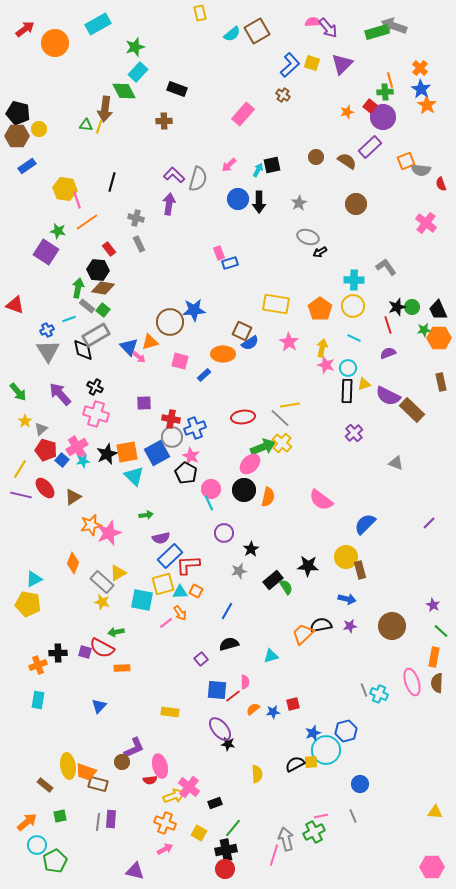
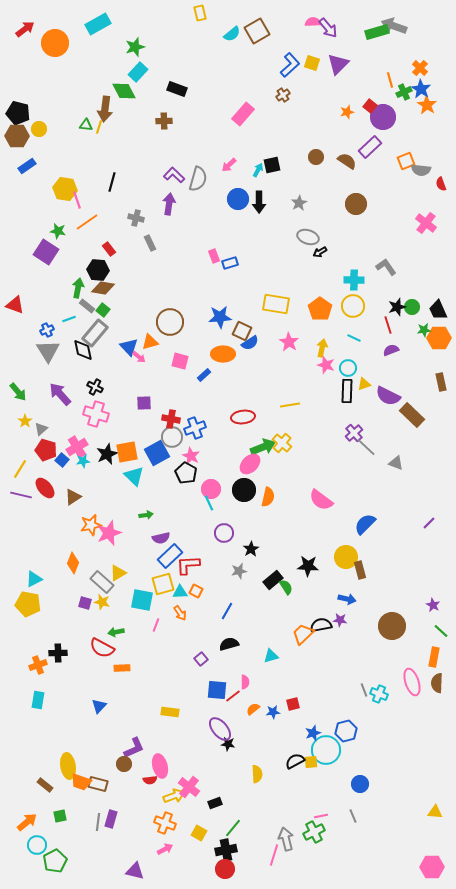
purple triangle at (342, 64): moved 4 px left
green cross at (385, 92): moved 19 px right; rotated 21 degrees counterclockwise
brown cross at (283, 95): rotated 24 degrees clockwise
gray rectangle at (139, 244): moved 11 px right, 1 px up
pink rectangle at (219, 253): moved 5 px left, 3 px down
blue star at (194, 310): moved 26 px right, 7 px down
gray rectangle at (96, 335): moved 1 px left, 2 px up; rotated 20 degrees counterclockwise
purple semicircle at (388, 353): moved 3 px right, 3 px up
brown rectangle at (412, 410): moved 5 px down
gray line at (280, 418): moved 86 px right, 29 px down
pink line at (166, 623): moved 10 px left, 2 px down; rotated 32 degrees counterclockwise
purple star at (350, 626): moved 10 px left, 6 px up; rotated 16 degrees clockwise
purple square at (85, 652): moved 49 px up
brown circle at (122, 762): moved 2 px right, 2 px down
black semicircle at (295, 764): moved 3 px up
orange trapezoid at (86, 772): moved 5 px left, 10 px down
purple rectangle at (111, 819): rotated 12 degrees clockwise
